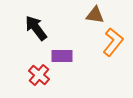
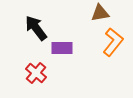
brown triangle: moved 5 px right, 2 px up; rotated 18 degrees counterclockwise
purple rectangle: moved 8 px up
red cross: moved 3 px left, 2 px up
